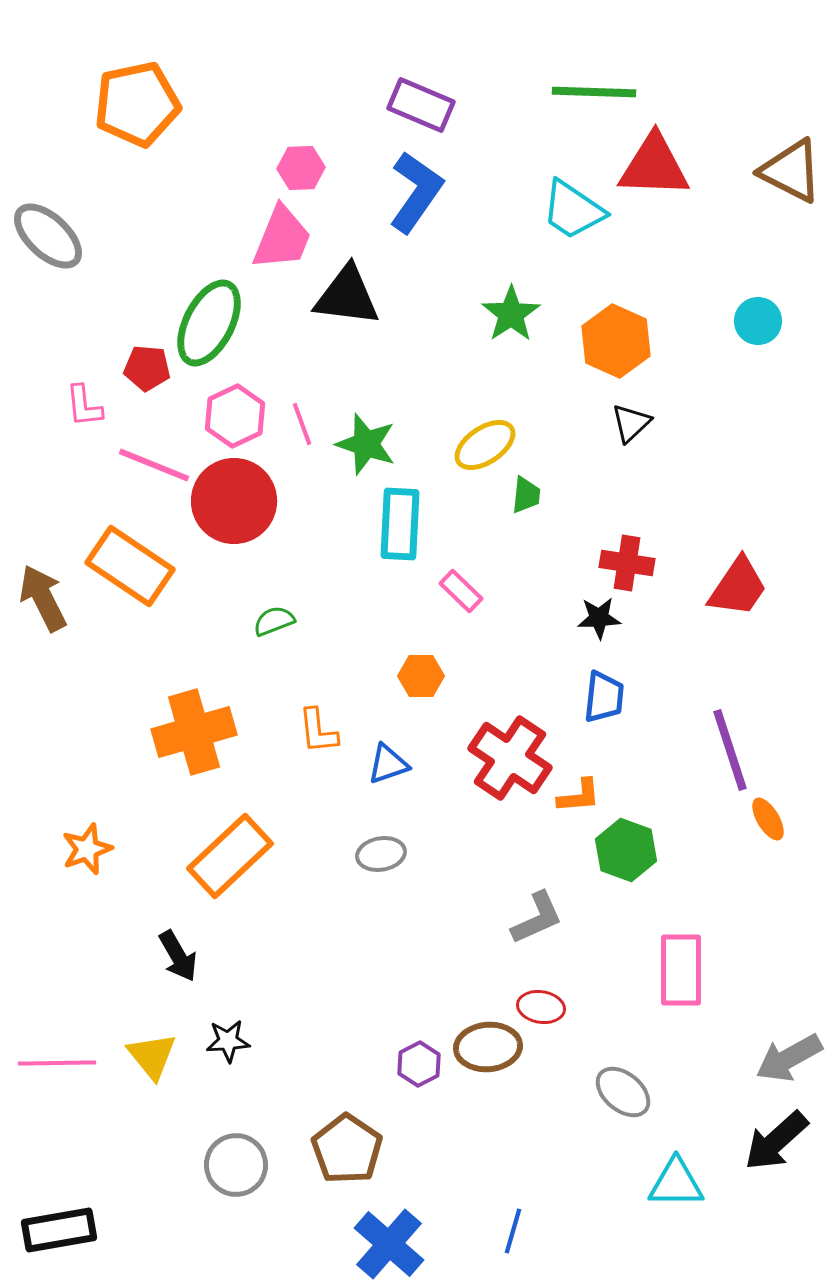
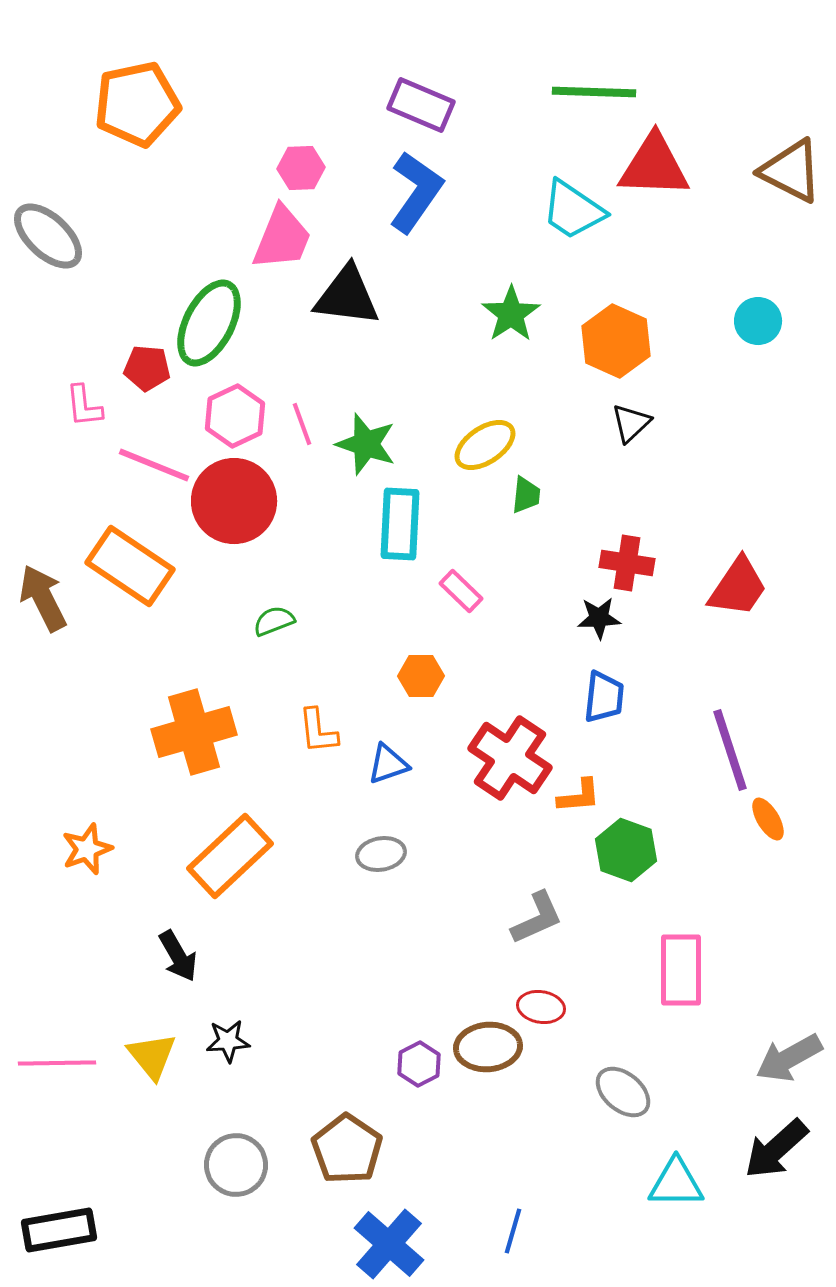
black arrow at (776, 1141): moved 8 px down
